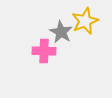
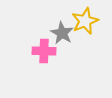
gray star: moved 1 px right, 1 px down
